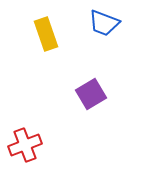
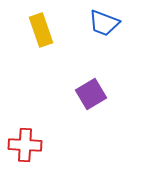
yellow rectangle: moved 5 px left, 4 px up
red cross: rotated 24 degrees clockwise
